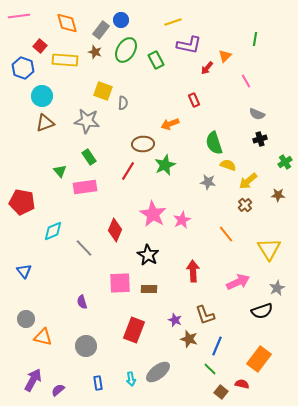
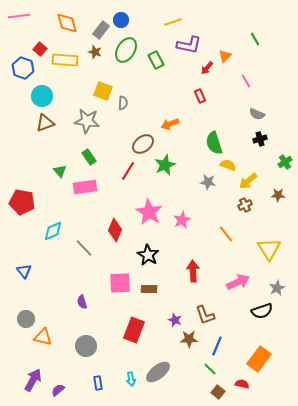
green line at (255, 39): rotated 40 degrees counterclockwise
red square at (40, 46): moved 3 px down
red rectangle at (194, 100): moved 6 px right, 4 px up
brown ellipse at (143, 144): rotated 35 degrees counterclockwise
brown cross at (245, 205): rotated 16 degrees clockwise
pink star at (153, 214): moved 4 px left, 2 px up
brown star at (189, 339): rotated 18 degrees counterclockwise
brown square at (221, 392): moved 3 px left
